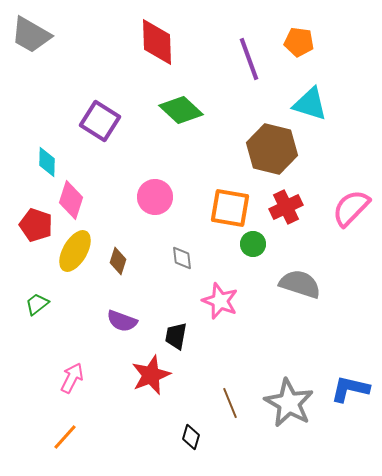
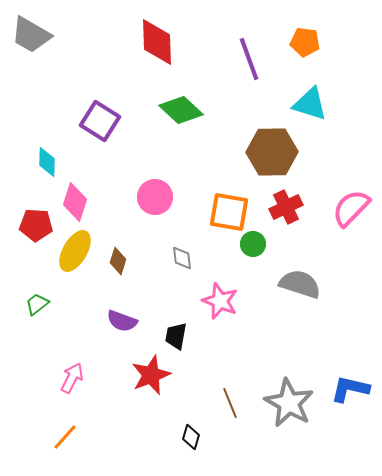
orange pentagon: moved 6 px right
brown hexagon: moved 3 px down; rotated 15 degrees counterclockwise
pink diamond: moved 4 px right, 2 px down
orange square: moved 1 px left, 4 px down
red pentagon: rotated 16 degrees counterclockwise
